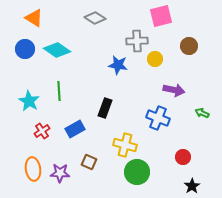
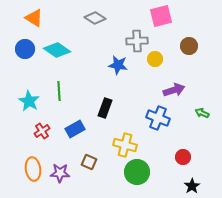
purple arrow: rotated 30 degrees counterclockwise
